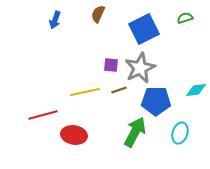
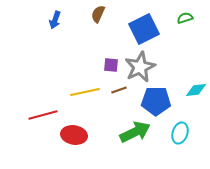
gray star: moved 1 px up
green arrow: rotated 36 degrees clockwise
